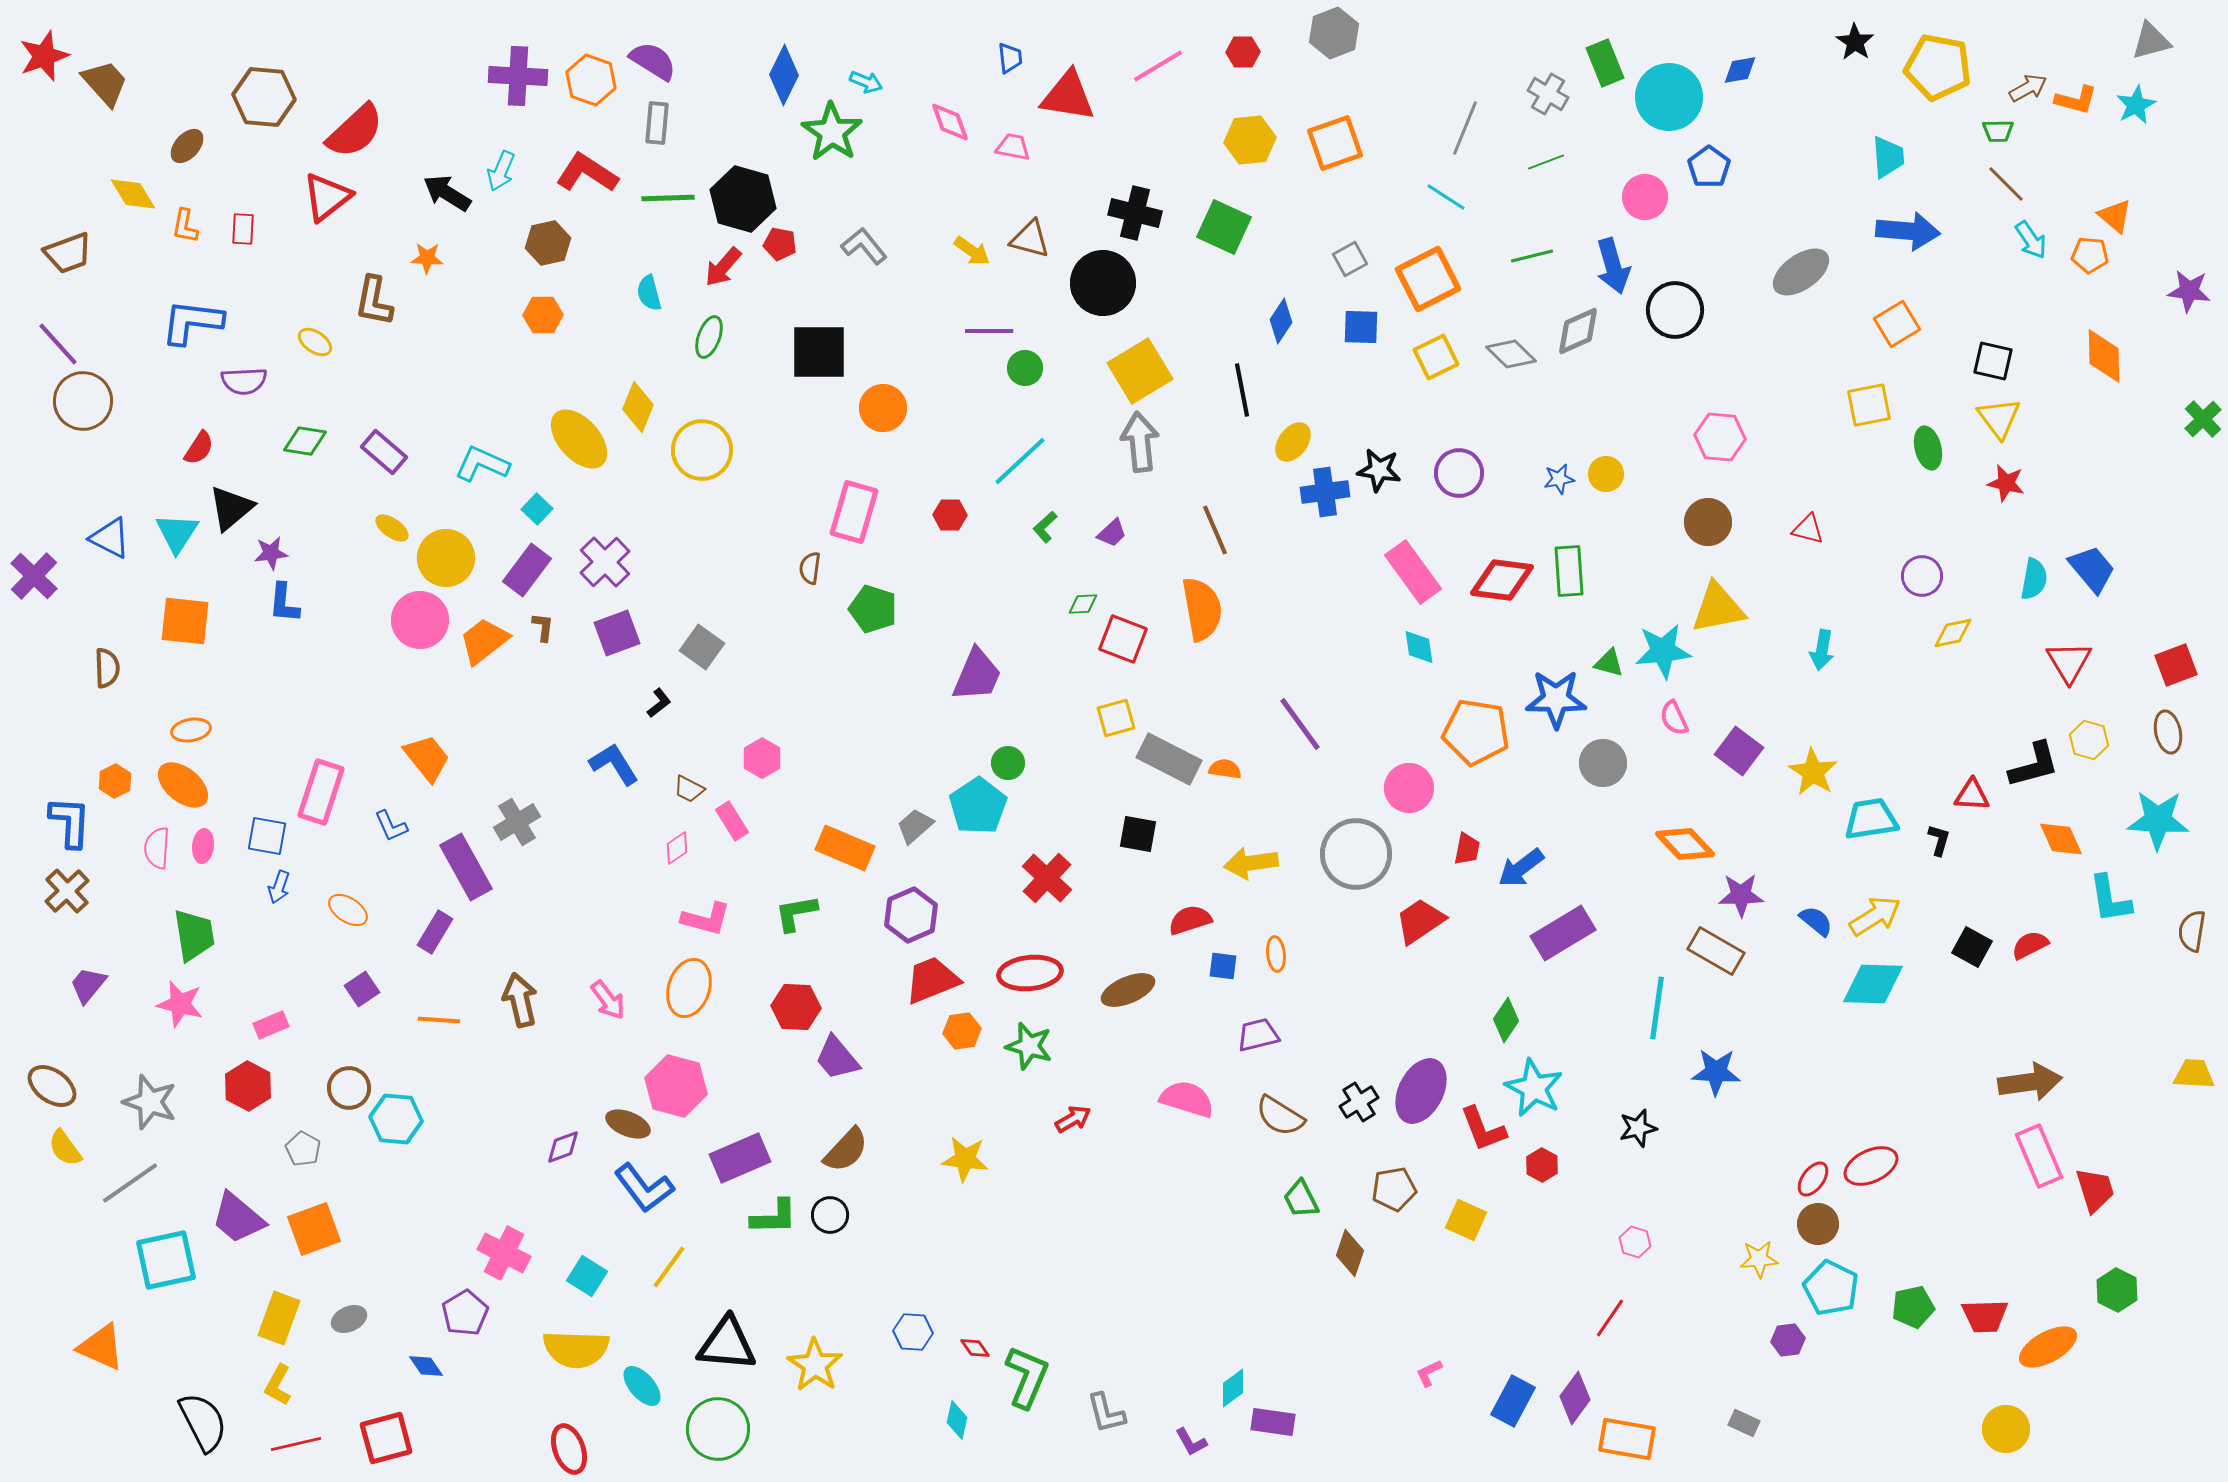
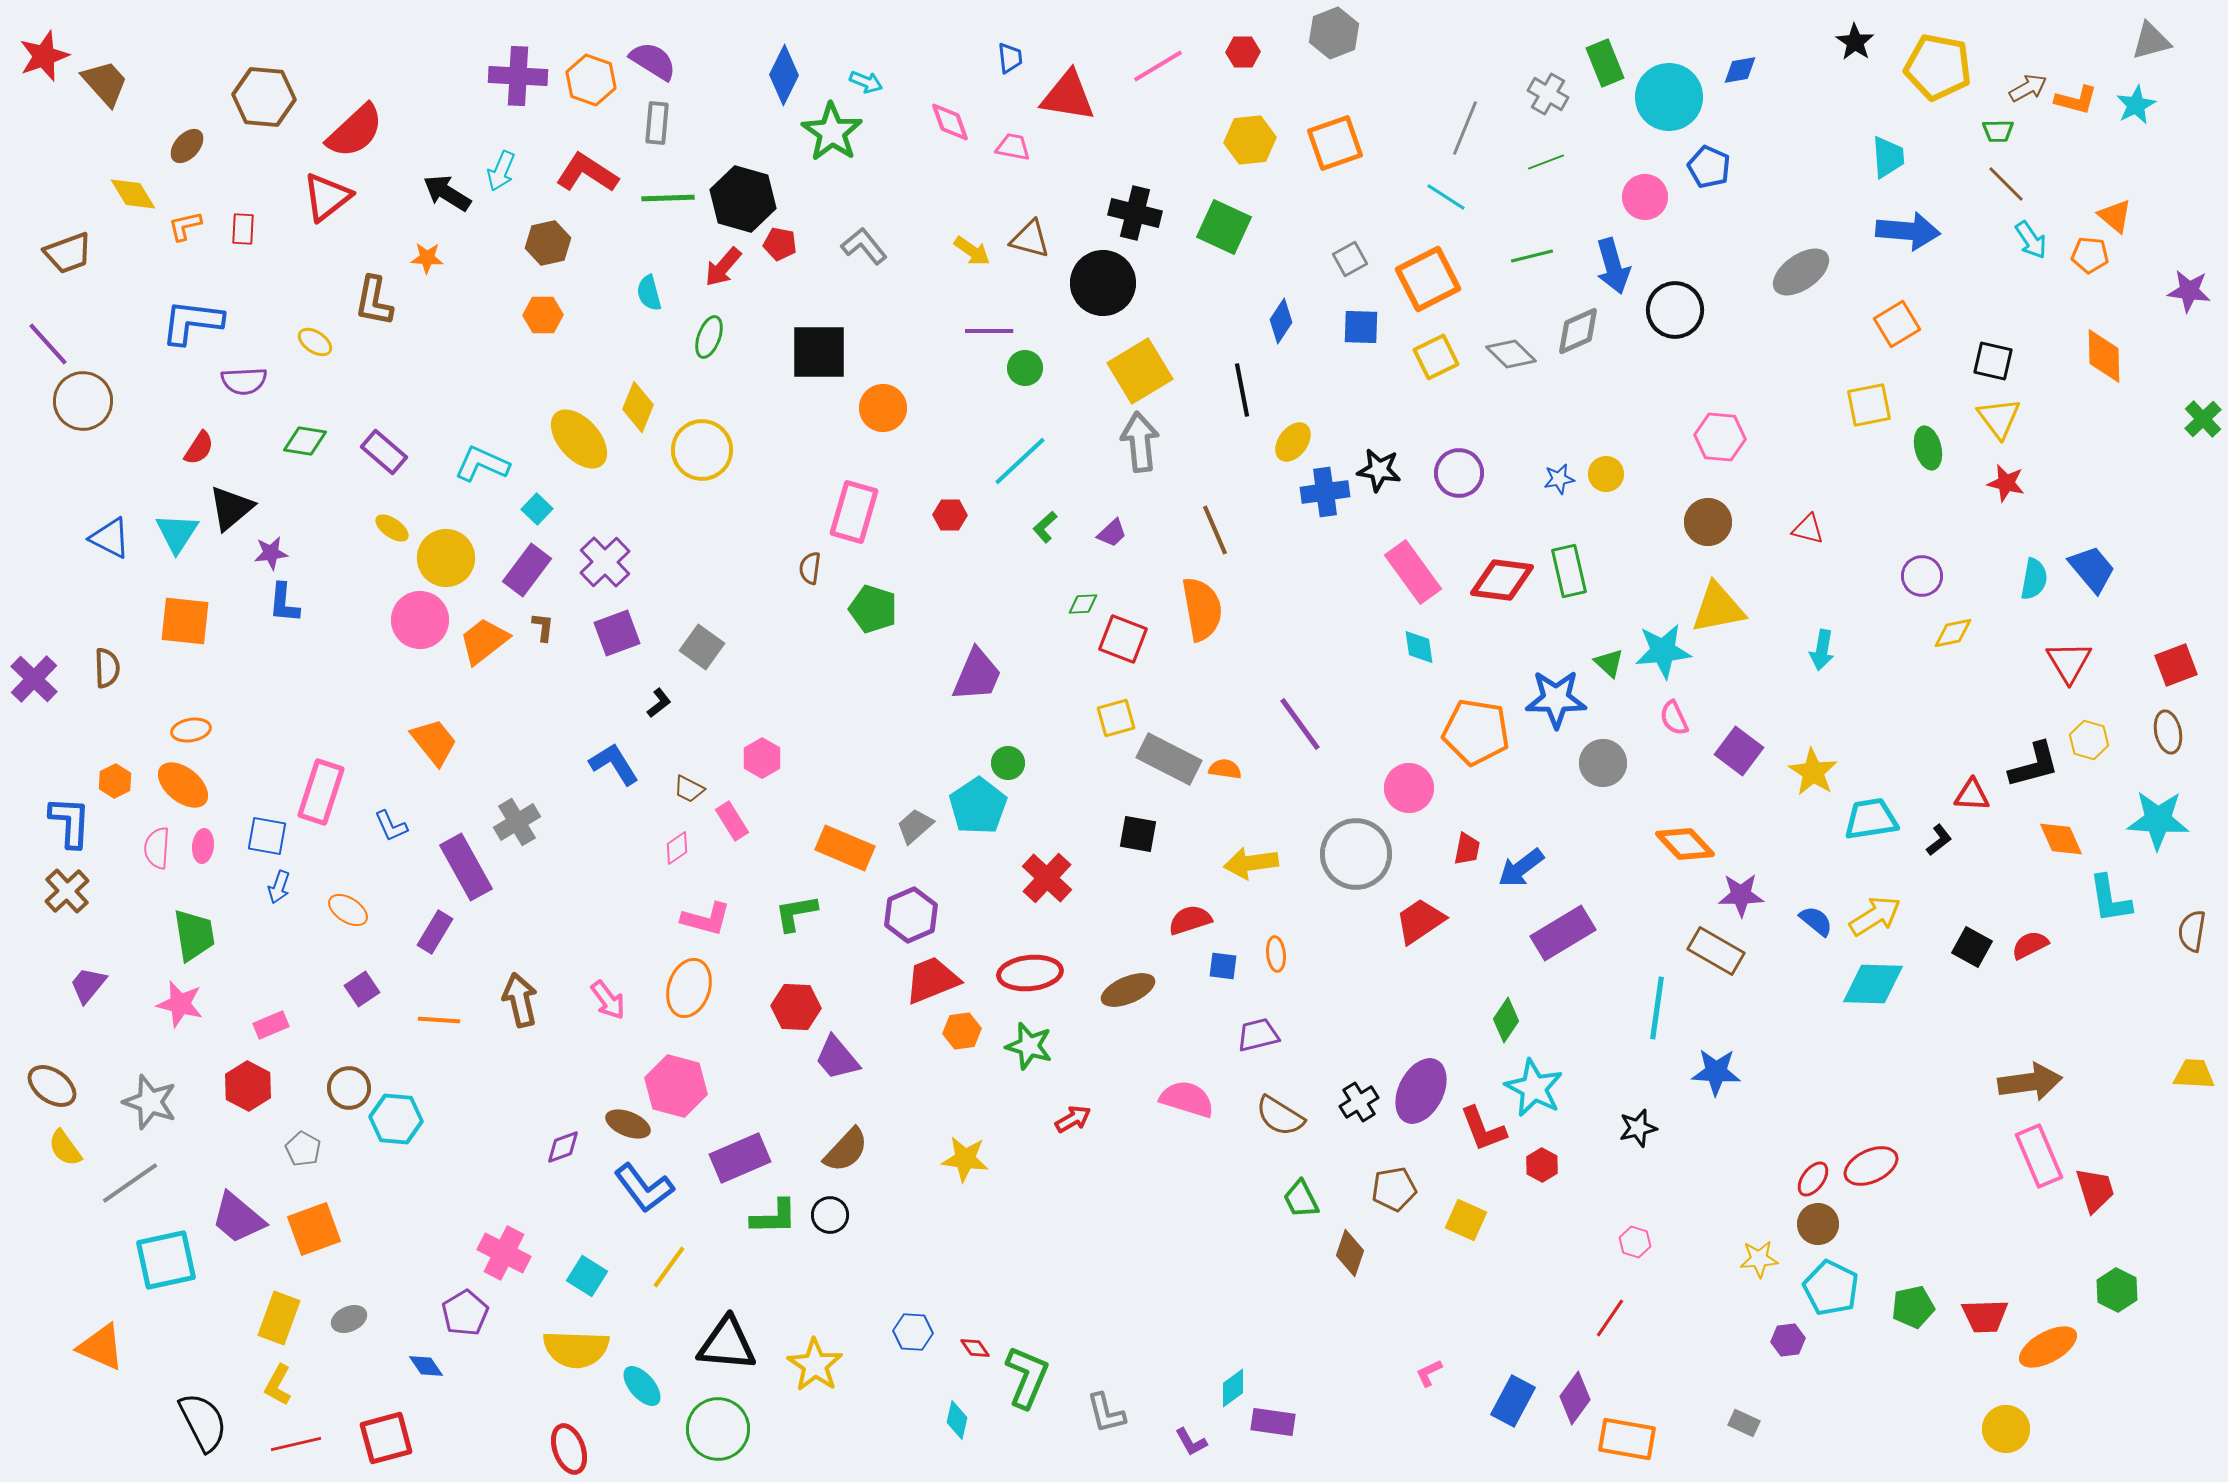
blue pentagon at (1709, 167): rotated 12 degrees counterclockwise
orange L-shape at (185, 226): rotated 66 degrees clockwise
purple line at (58, 344): moved 10 px left
green rectangle at (1569, 571): rotated 9 degrees counterclockwise
purple cross at (34, 576): moved 103 px down
green triangle at (1609, 663): rotated 28 degrees clockwise
orange trapezoid at (427, 758): moved 7 px right, 16 px up
black L-shape at (1939, 840): rotated 36 degrees clockwise
